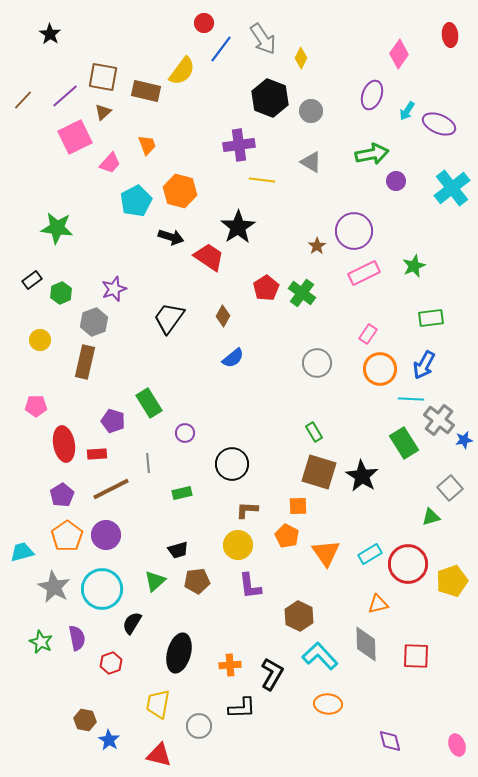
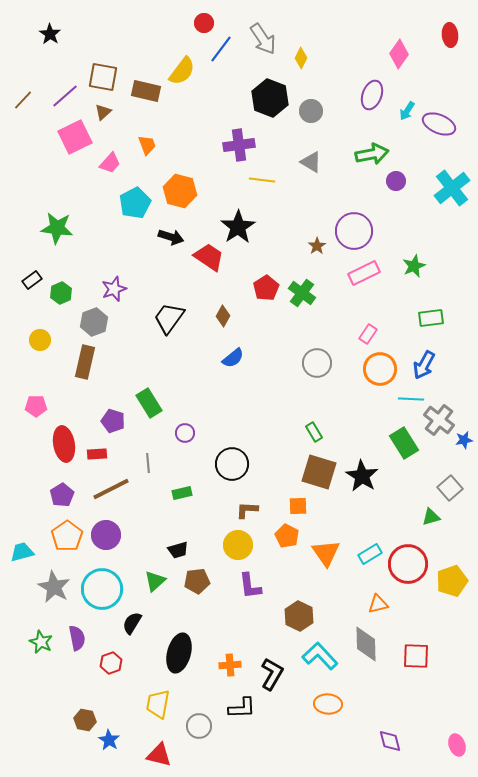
cyan pentagon at (136, 201): moved 1 px left, 2 px down
